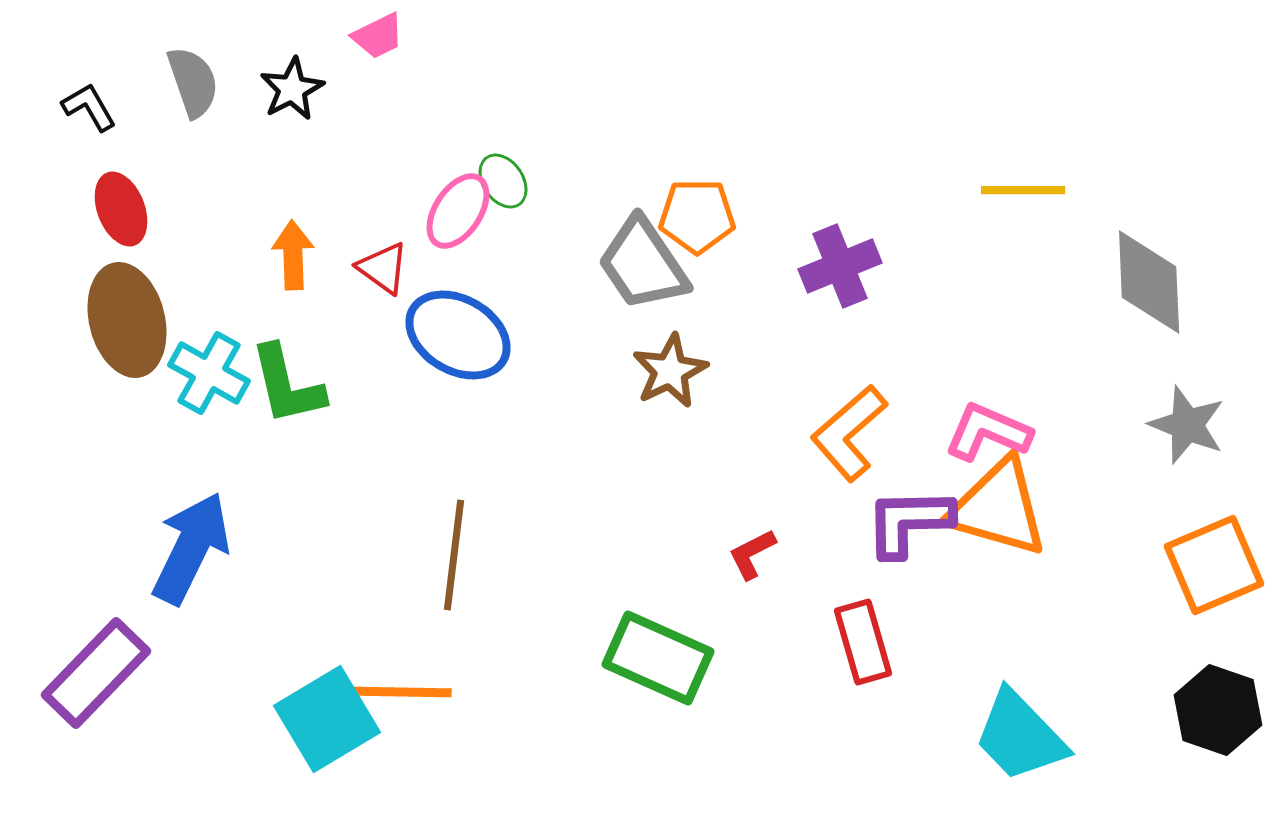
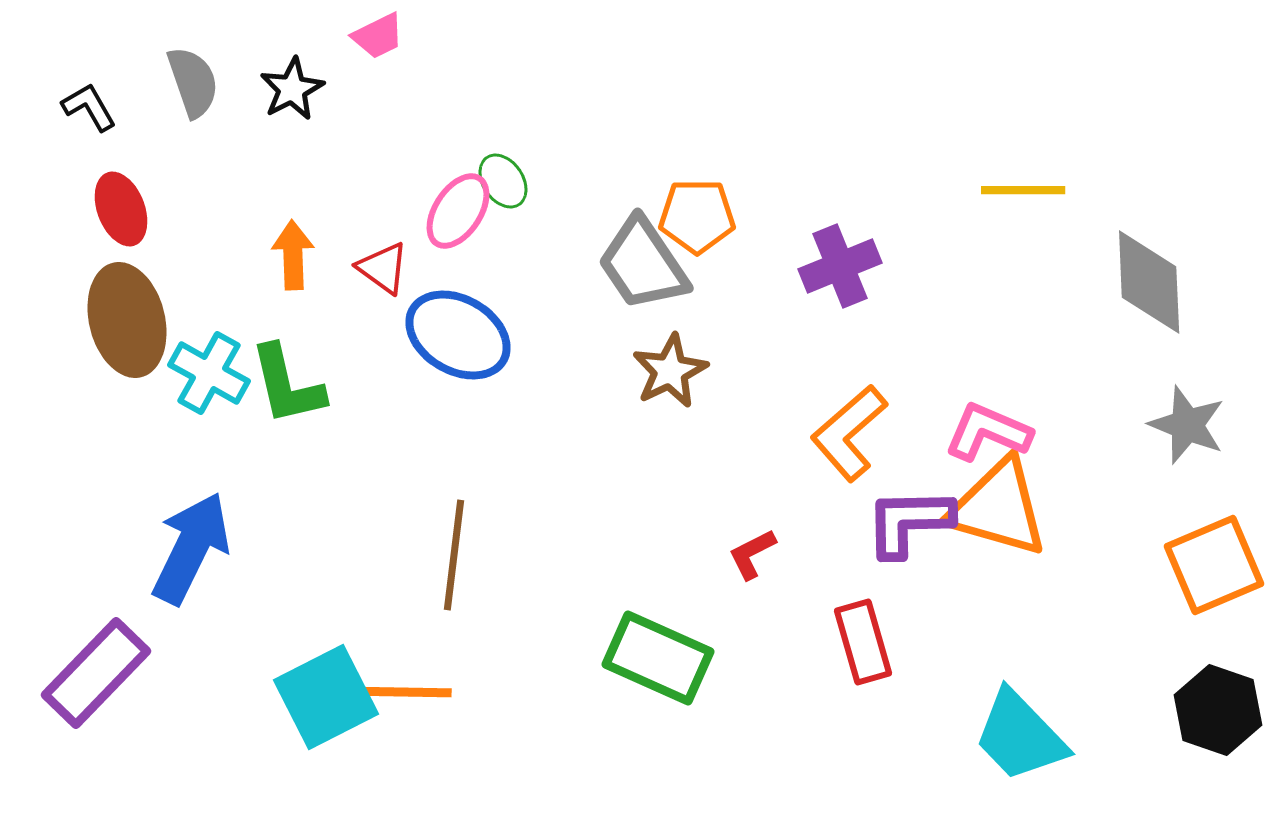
cyan square: moved 1 px left, 22 px up; rotated 4 degrees clockwise
